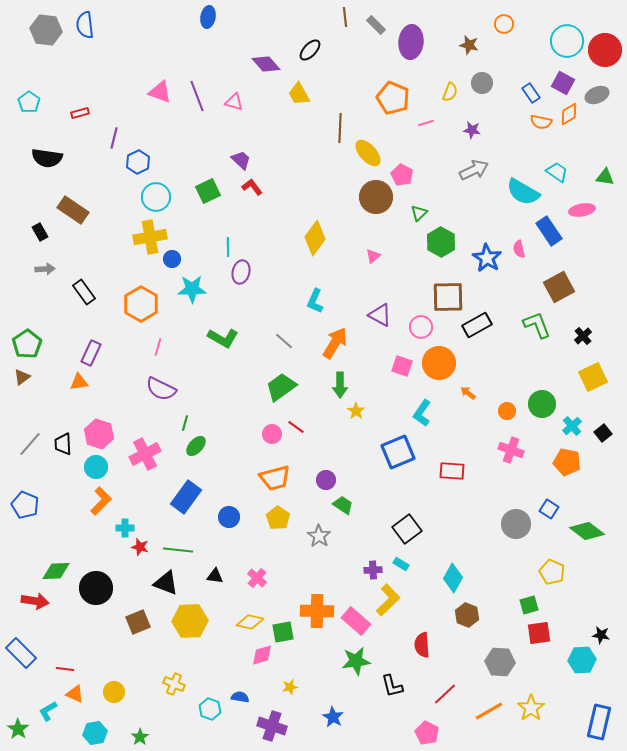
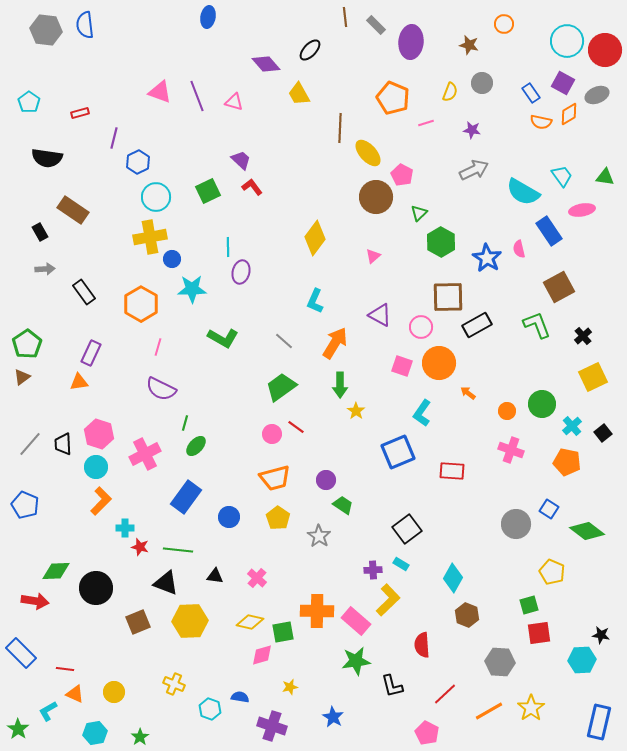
cyan trapezoid at (557, 172): moved 5 px right, 4 px down; rotated 20 degrees clockwise
